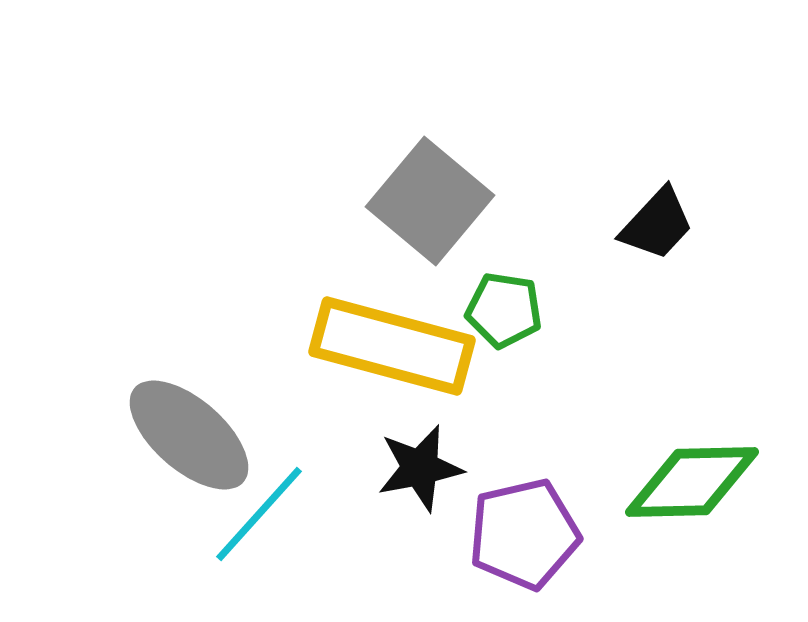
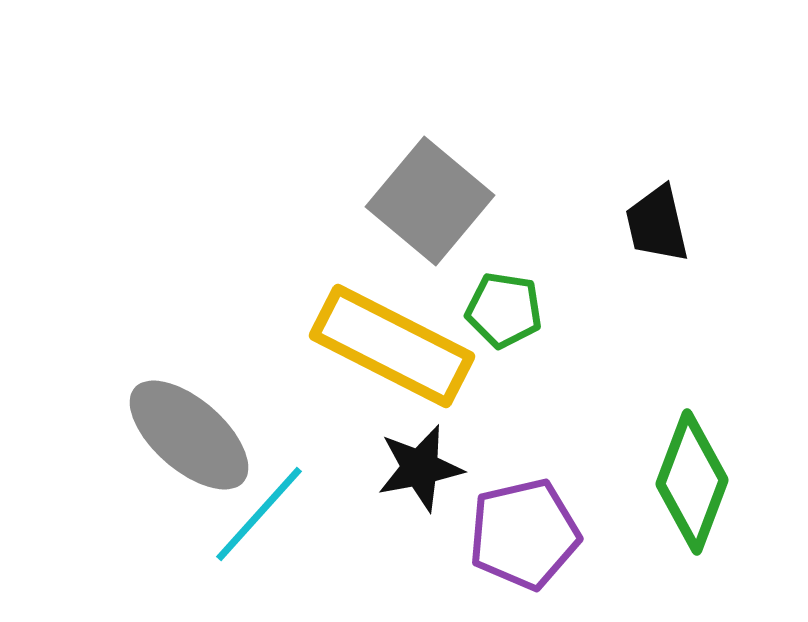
black trapezoid: rotated 124 degrees clockwise
yellow rectangle: rotated 12 degrees clockwise
green diamond: rotated 68 degrees counterclockwise
